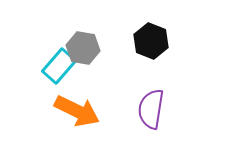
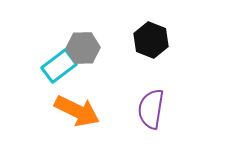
black hexagon: moved 1 px up
gray hexagon: rotated 12 degrees counterclockwise
cyan rectangle: rotated 12 degrees clockwise
